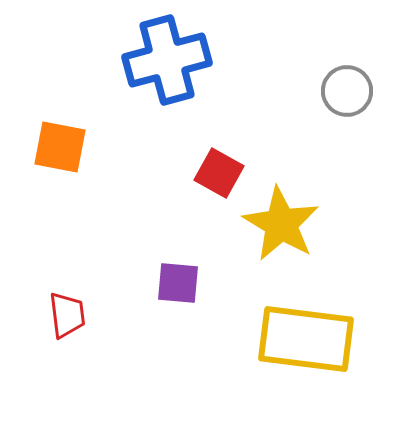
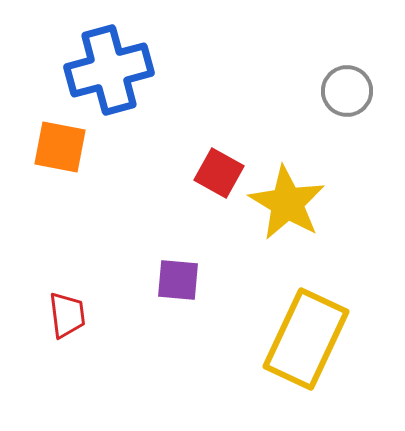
blue cross: moved 58 px left, 10 px down
yellow star: moved 6 px right, 21 px up
purple square: moved 3 px up
yellow rectangle: rotated 72 degrees counterclockwise
